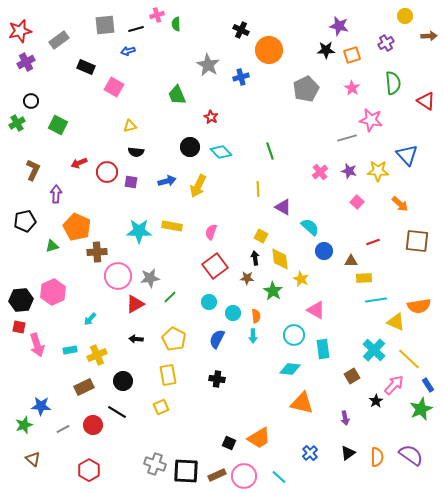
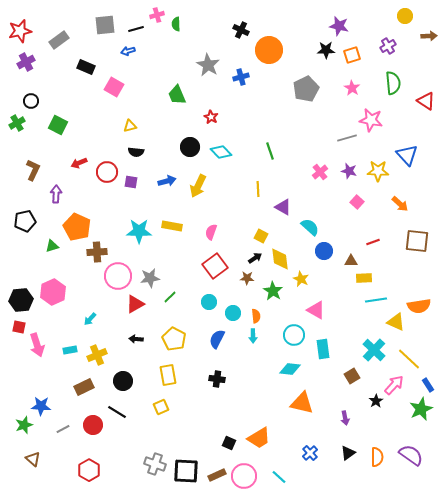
purple cross at (386, 43): moved 2 px right, 3 px down
black arrow at (255, 258): rotated 64 degrees clockwise
